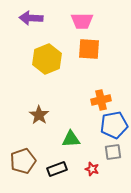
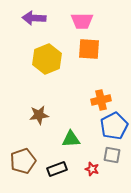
purple arrow: moved 3 px right
brown star: rotated 30 degrees clockwise
blue pentagon: moved 1 px down; rotated 16 degrees counterclockwise
gray square: moved 1 px left, 3 px down; rotated 18 degrees clockwise
